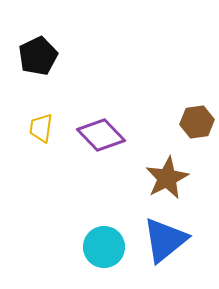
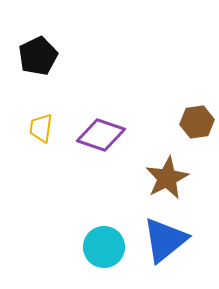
purple diamond: rotated 27 degrees counterclockwise
